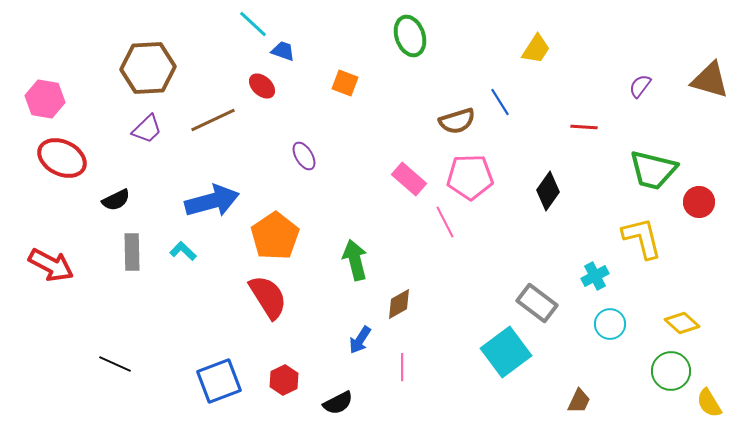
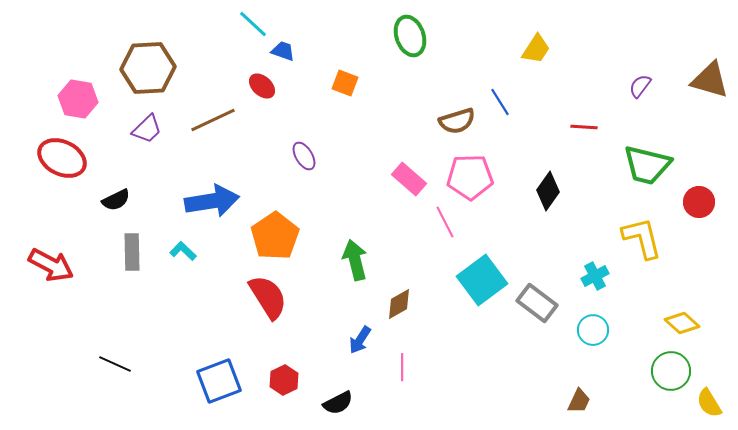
pink hexagon at (45, 99): moved 33 px right
green trapezoid at (653, 170): moved 6 px left, 5 px up
blue arrow at (212, 201): rotated 6 degrees clockwise
cyan circle at (610, 324): moved 17 px left, 6 px down
cyan square at (506, 352): moved 24 px left, 72 px up
